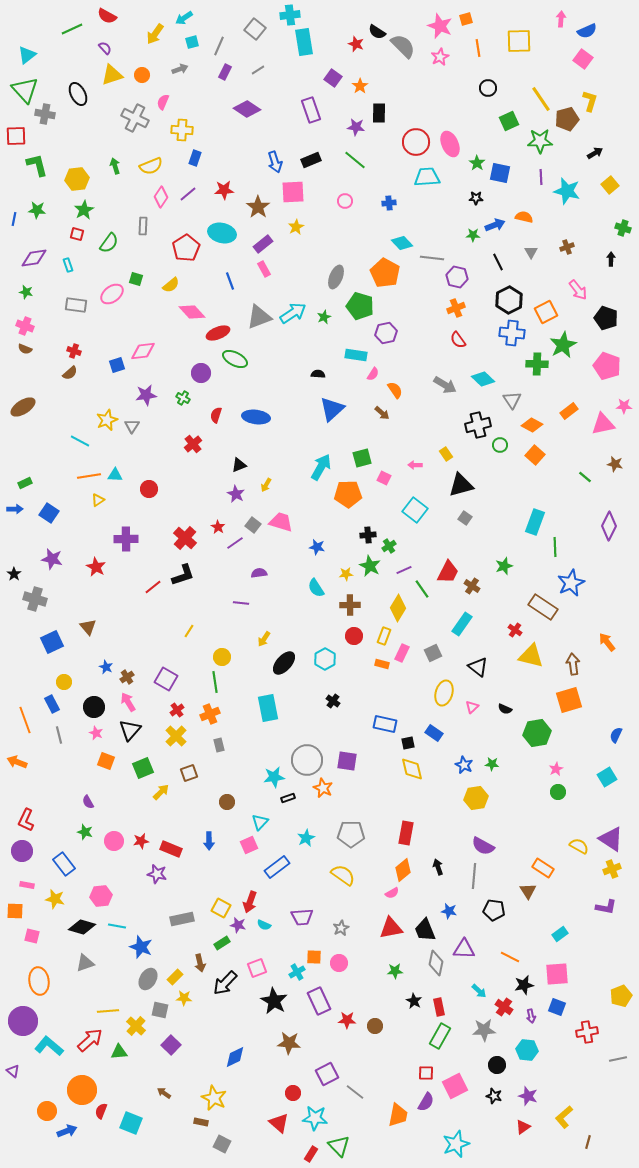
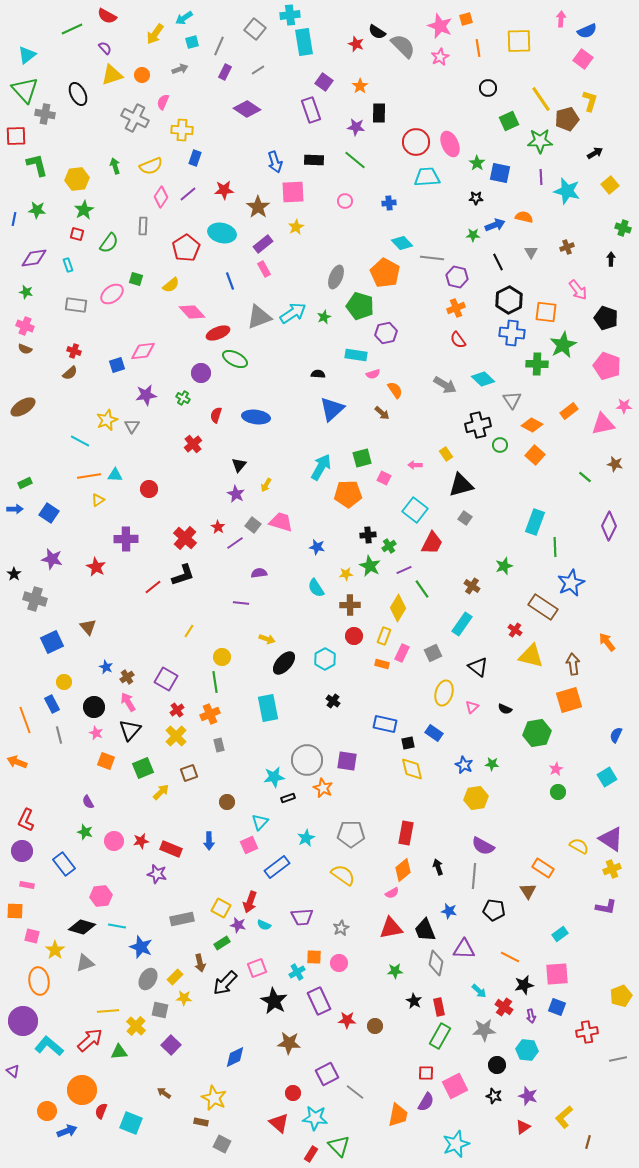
purple square at (333, 78): moved 9 px left, 4 px down
black rectangle at (311, 160): moved 3 px right; rotated 24 degrees clockwise
orange square at (546, 312): rotated 35 degrees clockwise
pink semicircle at (373, 374): rotated 40 degrees clockwise
black triangle at (239, 465): rotated 28 degrees counterclockwise
red trapezoid at (448, 572): moved 16 px left, 29 px up
yellow arrow at (264, 639): moved 3 px right; rotated 105 degrees counterclockwise
yellow star at (55, 899): moved 51 px down; rotated 24 degrees clockwise
